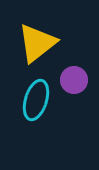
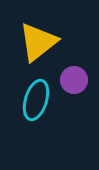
yellow triangle: moved 1 px right, 1 px up
